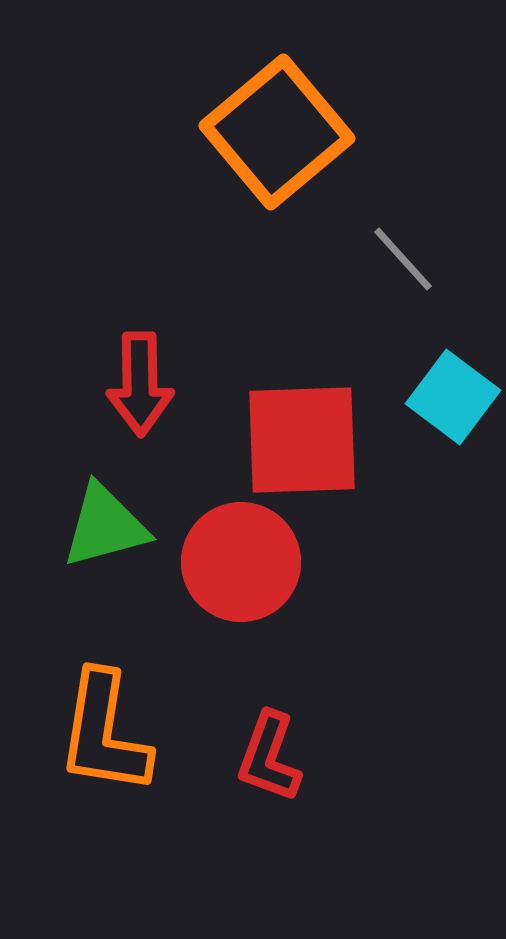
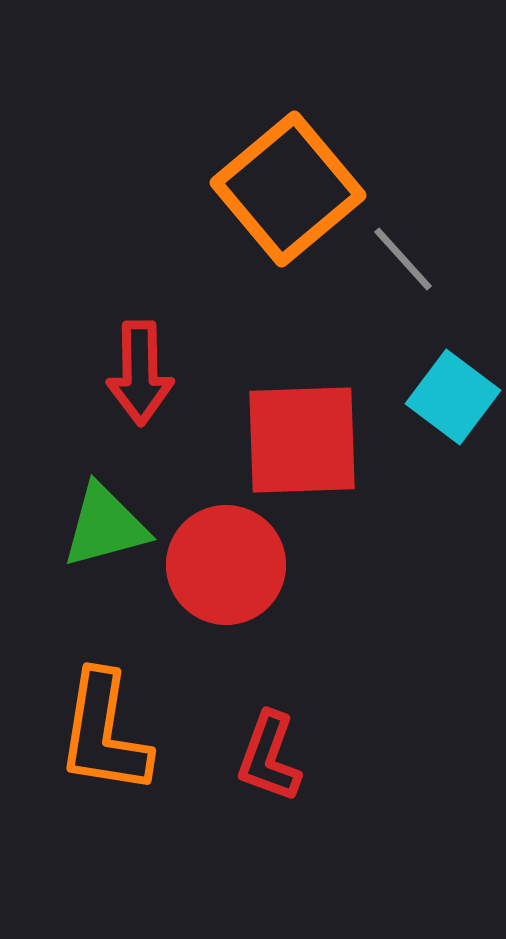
orange square: moved 11 px right, 57 px down
red arrow: moved 11 px up
red circle: moved 15 px left, 3 px down
